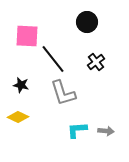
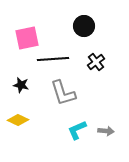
black circle: moved 3 px left, 4 px down
pink square: moved 2 px down; rotated 15 degrees counterclockwise
black line: rotated 56 degrees counterclockwise
yellow diamond: moved 3 px down
cyan L-shape: rotated 20 degrees counterclockwise
